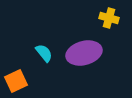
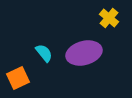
yellow cross: rotated 24 degrees clockwise
orange square: moved 2 px right, 3 px up
